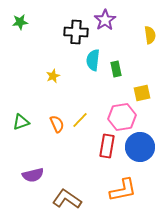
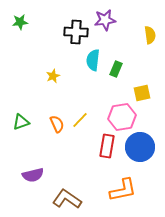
purple star: rotated 25 degrees clockwise
green rectangle: rotated 35 degrees clockwise
